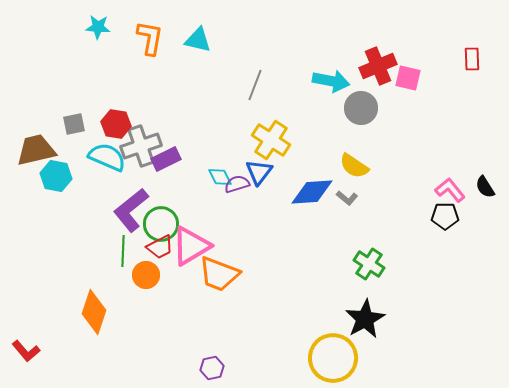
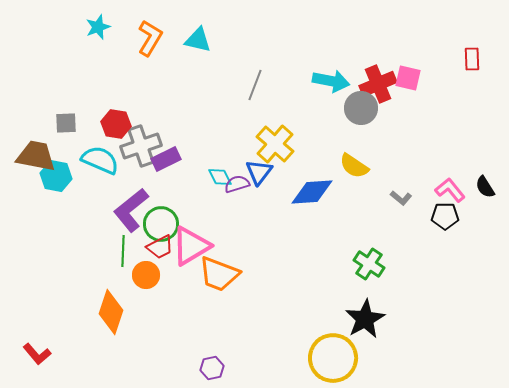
cyan star: rotated 25 degrees counterclockwise
orange L-shape: rotated 21 degrees clockwise
red cross: moved 18 px down
gray square: moved 8 px left, 1 px up; rotated 10 degrees clockwise
yellow cross: moved 4 px right, 4 px down; rotated 9 degrees clockwise
brown trapezoid: moved 6 px down; rotated 24 degrees clockwise
cyan semicircle: moved 7 px left, 3 px down
gray L-shape: moved 54 px right
orange diamond: moved 17 px right
red L-shape: moved 11 px right, 3 px down
